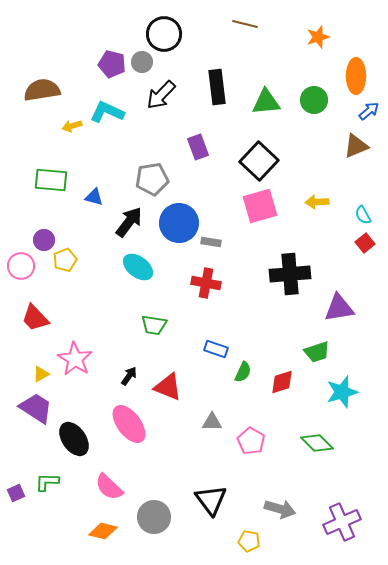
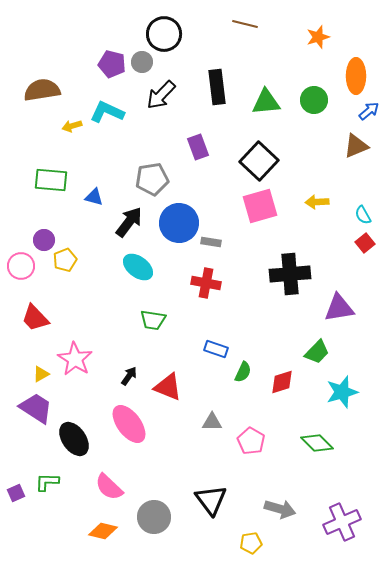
green trapezoid at (154, 325): moved 1 px left, 5 px up
green trapezoid at (317, 352): rotated 28 degrees counterclockwise
yellow pentagon at (249, 541): moved 2 px right, 2 px down; rotated 20 degrees counterclockwise
